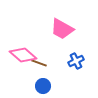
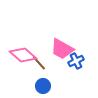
pink trapezoid: moved 20 px down
brown line: rotated 28 degrees clockwise
